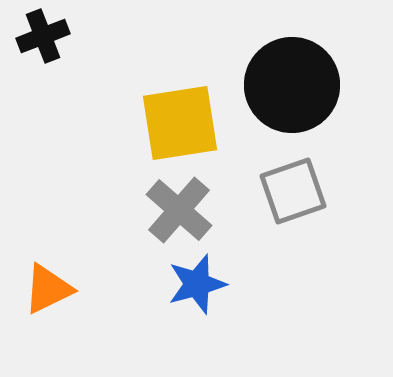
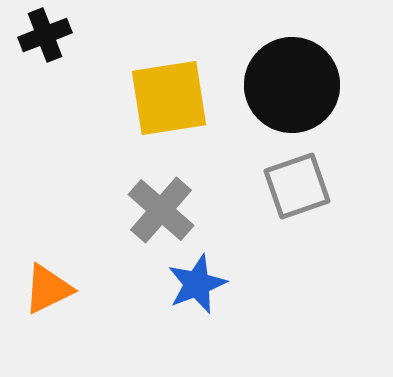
black cross: moved 2 px right, 1 px up
yellow square: moved 11 px left, 25 px up
gray square: moved 4 px right, 5 px up
gray cross: moved 18 px left
blue star: rotated 6 degrees counterclockwise
